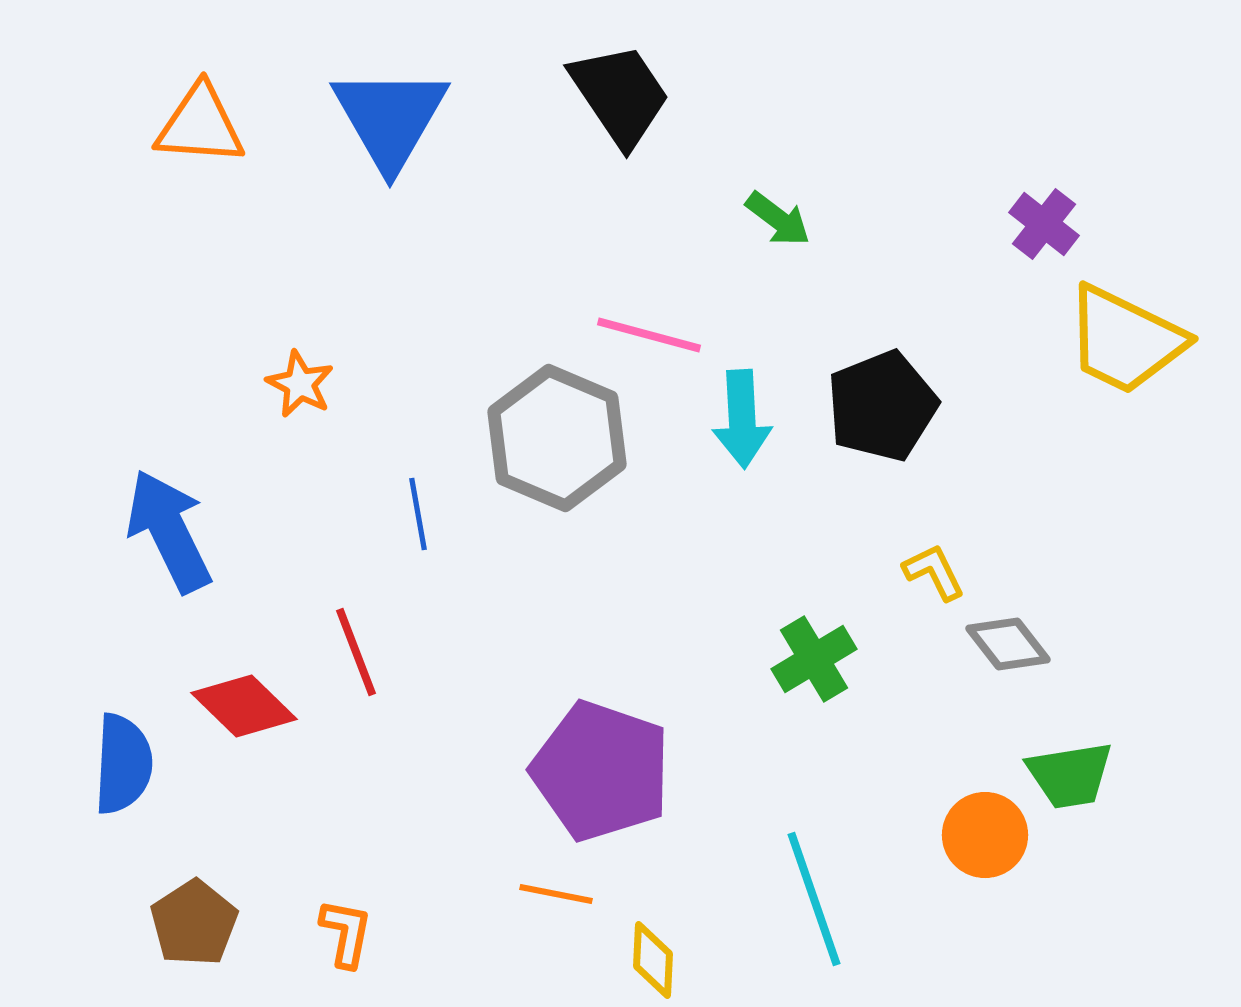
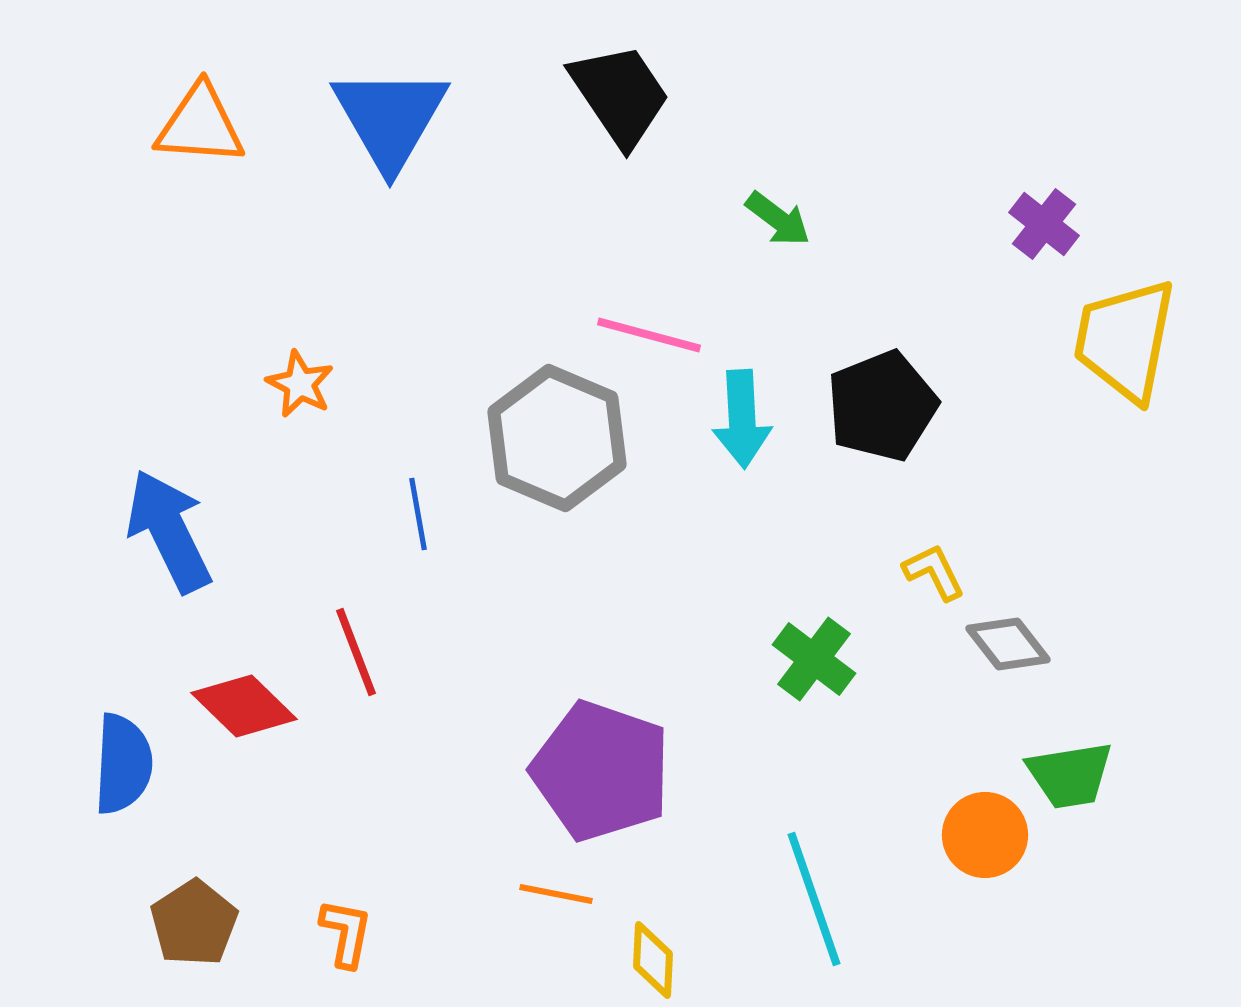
yellow trapezoid: rotated 75 degrees clockwise
green cross: rotated 22 degrees counterclockwise
